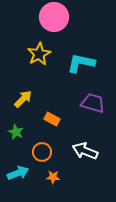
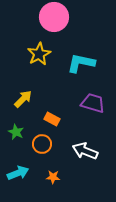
orange circle: moved 8 px up
